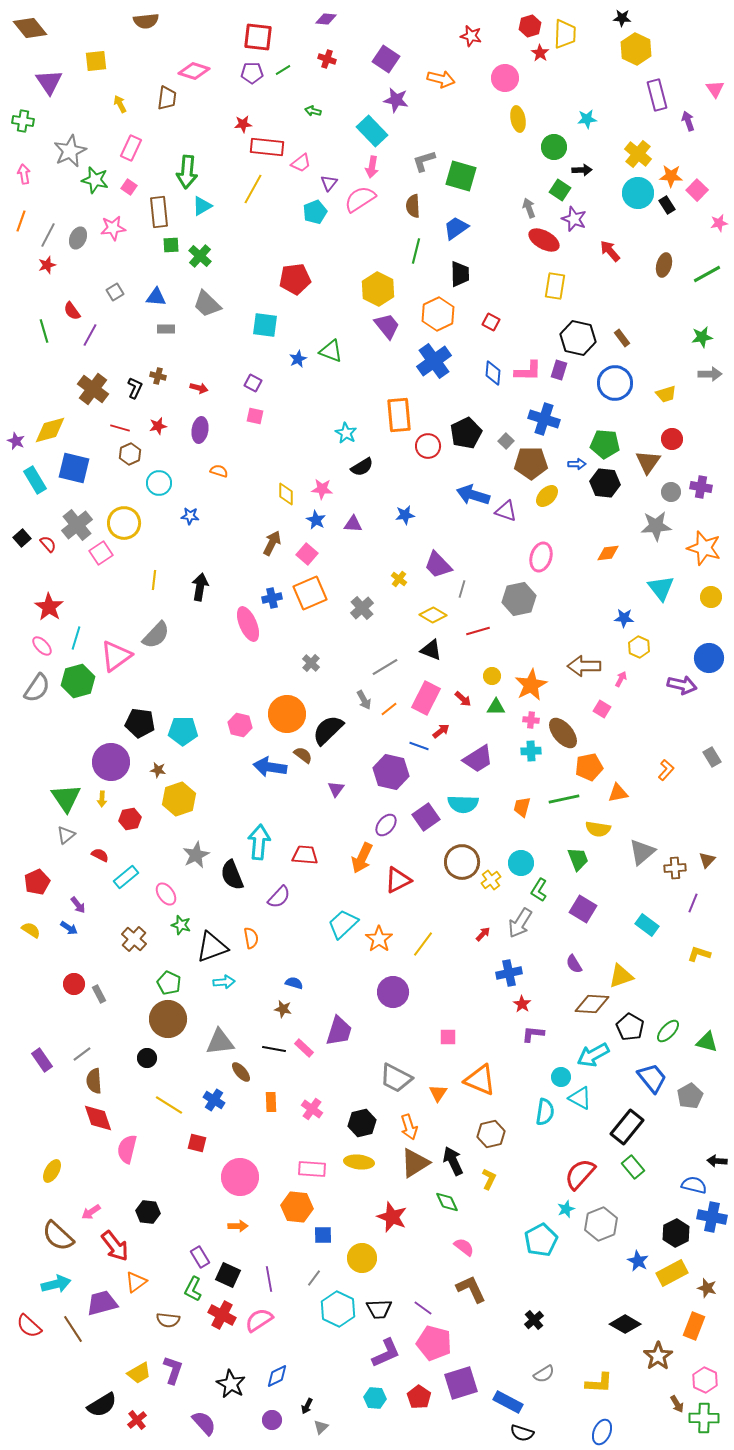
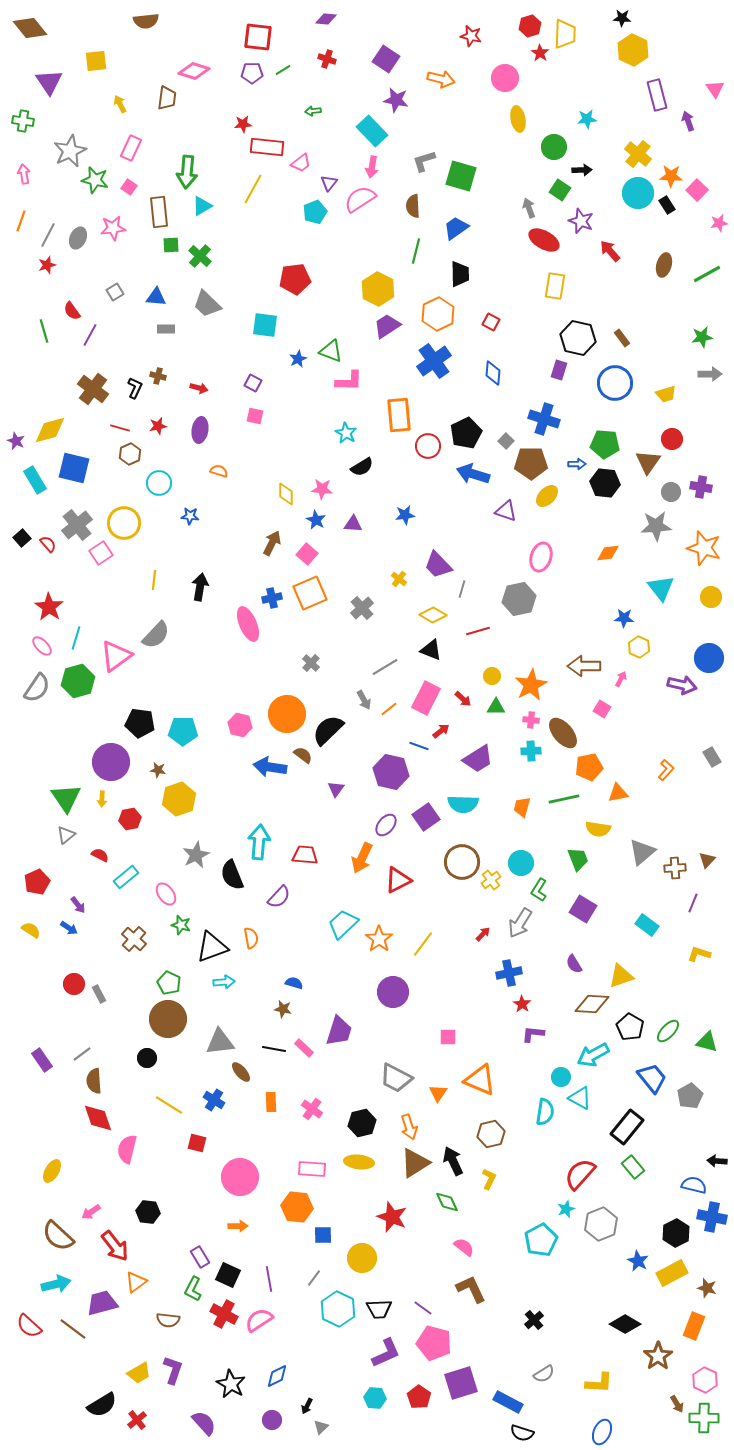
yellow hexagon at (636, 49): moved 3 px left, 1 px down
green arrow at (313, 111): rotated 21 degrees counterclockwise
purple star at (574, 219): moved 7 px right, 2 px down
purple trapezoid at (387, 326): rotated 84 degrees counterclockwise
pink L-shape at (528, 371): moved 179 px left, 10 px down
blue arrow at (473, 495): moved 21 px up
red cross at (222, 1315): moved 2 px right, 1 px up
brown line at (73, 1329): rotated 20 degrees counterclockwise
